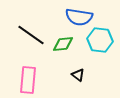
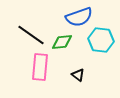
blue semicircle: rotated 28 degrees counterclockwise
cyan hexagon: moved 1 px right
green diamond: moved 1 px left, 2 px up
pink rectangle: moved 12 px right, 13 px up
